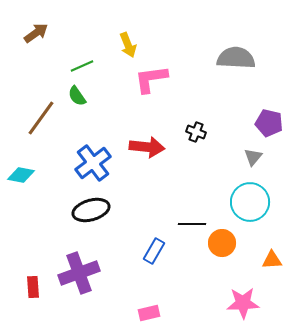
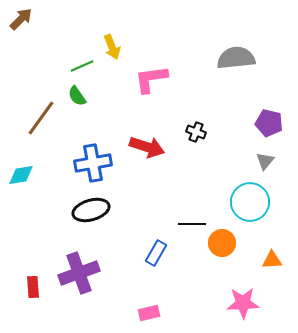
brown arrow: moved 15 px left, 14 px up; rotated 10 degrees counterclockwise
yellow arrow: moved 16 px left, 2 px down
gray semicircle: rotated 9 degrees counterclockwise
red arrow: rotated 12 degrees clockwise
gray triangle: moved 12 px right, 4 px down
blue cross: rotated 27 degrees clockwise
cyan diamond: rotated 20 degrees counterclockwise
blue rectangle: moved 2 px right, 2 px down
